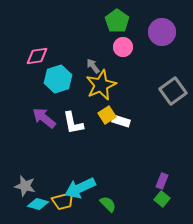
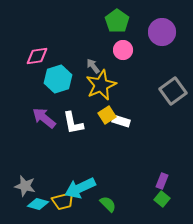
pink circle: moved 3 px down
